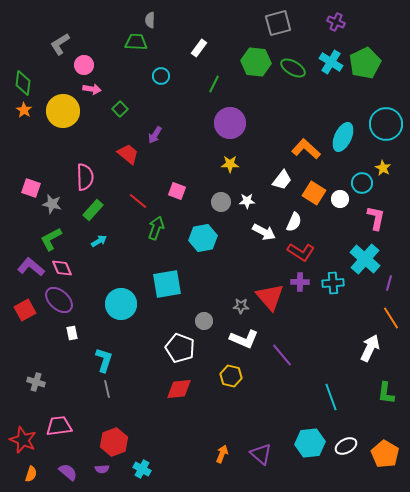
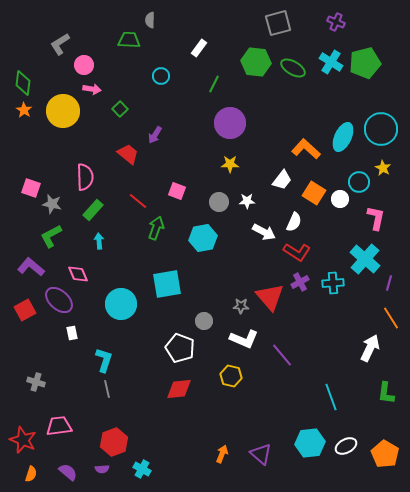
green trapezoid at (136, 42): moved 7 px left, 2 px up
green pentagon at (365, 63): rotated 12 degrees clockwise
cyan circle at (386, 124): moved 5 px left, 5 px down
cyan circle at (362, 183): moved 3 px left, 1 px up
gray circle at (221, 202): moved 2 px left
green L-shape at (51, 239): moved 3 px up
cyan arrow at (99, 241): rotated 63 degrees counterclockwise
red L-shape at (301, 252): moved 4 px left
pink diamond at (62, 268): moved 16 px right, 6 px down
purple cross at (300, 282): rotated 30 degrees counterclockwise
